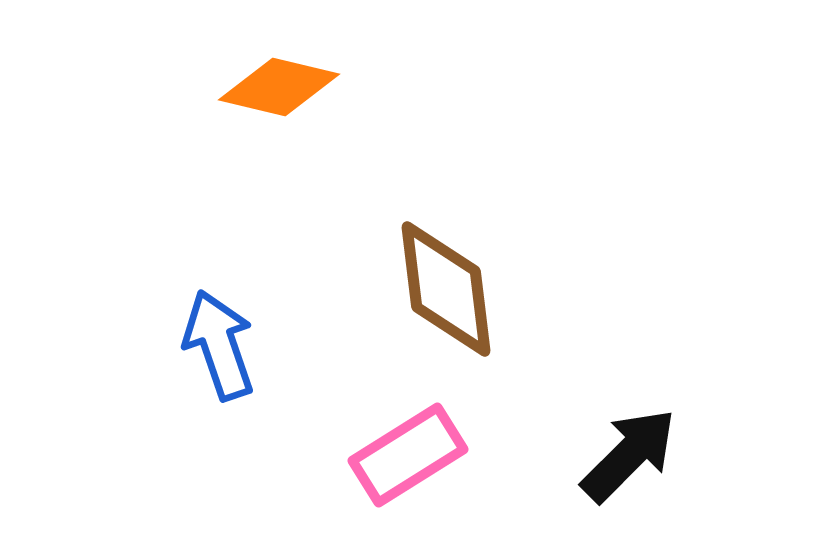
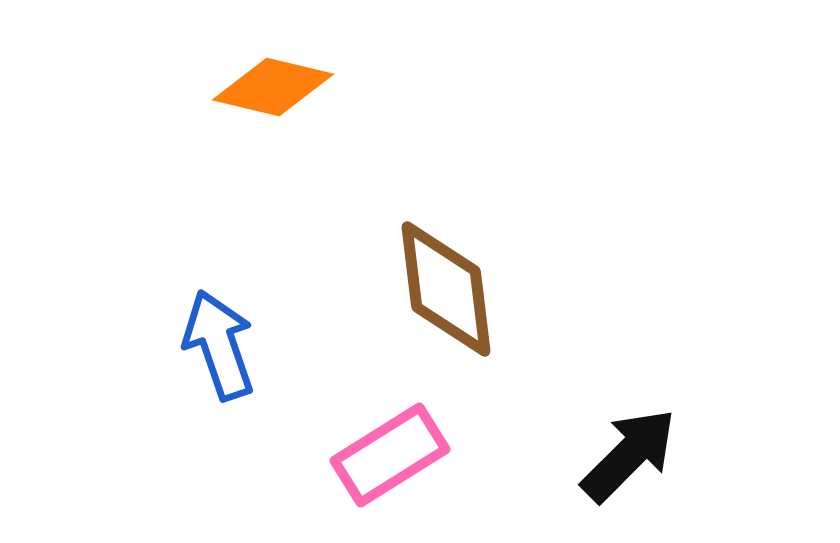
orange diamond: moved 6 px left
pink rectangle: moved 18 px left
